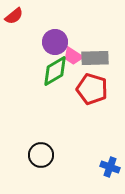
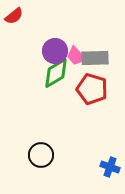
purple circle: moved 9 px down
pink trapezoid: moved 3 px right; rotated 15 degrees clockwise
green diamond: moved 1 px right, 2 px down
